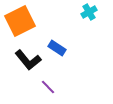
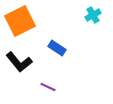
cyan cross: moved 4 px right, 3 px down
black L-shape: moved 9 px left, 2 px down
purple line: rotated 21 degrees counterclockwise
